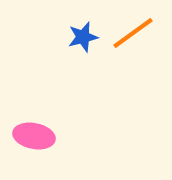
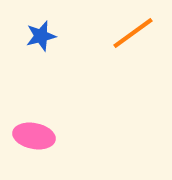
blue star: moved 42 px left, 1 px up
